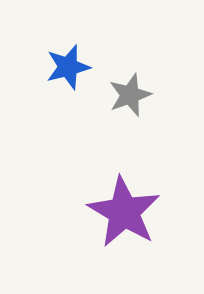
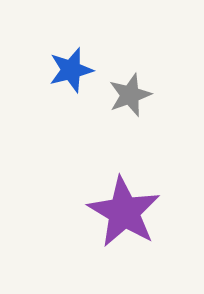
blue star: moved 3 px right, 3 px down
